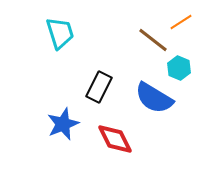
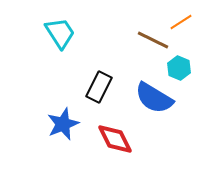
cyan trapezoid: rotated 16 degrees counterclockwise
brown line: rotated 12 degrees counterclockwise
